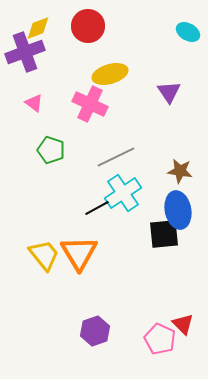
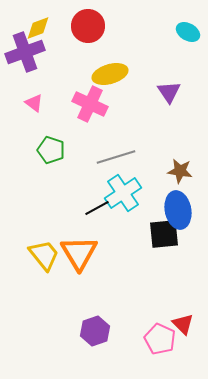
gray line: rotated 9 degrees clockwise
